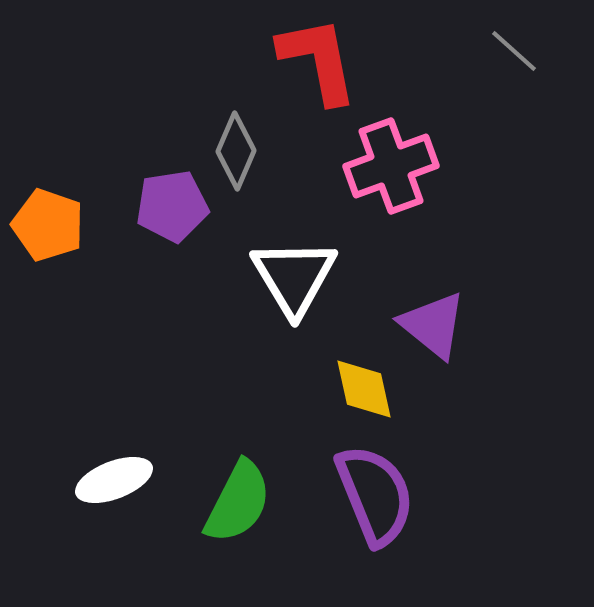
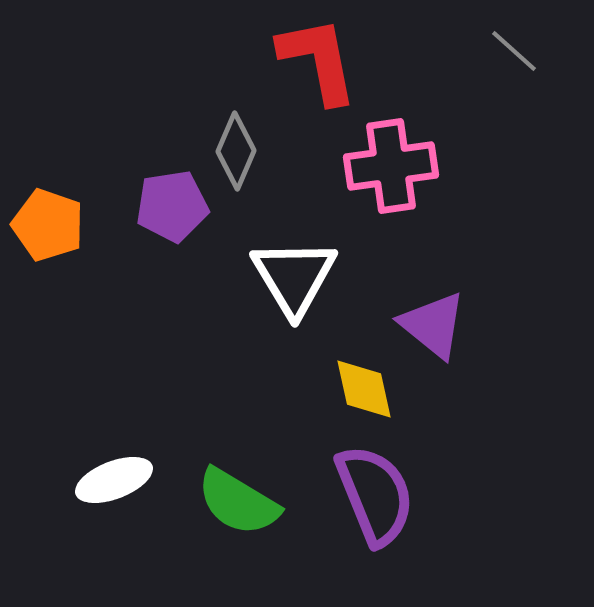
pink cross: rotated 12 degrees clockwise
green semicircle: rotated 94 degrees clockwise
